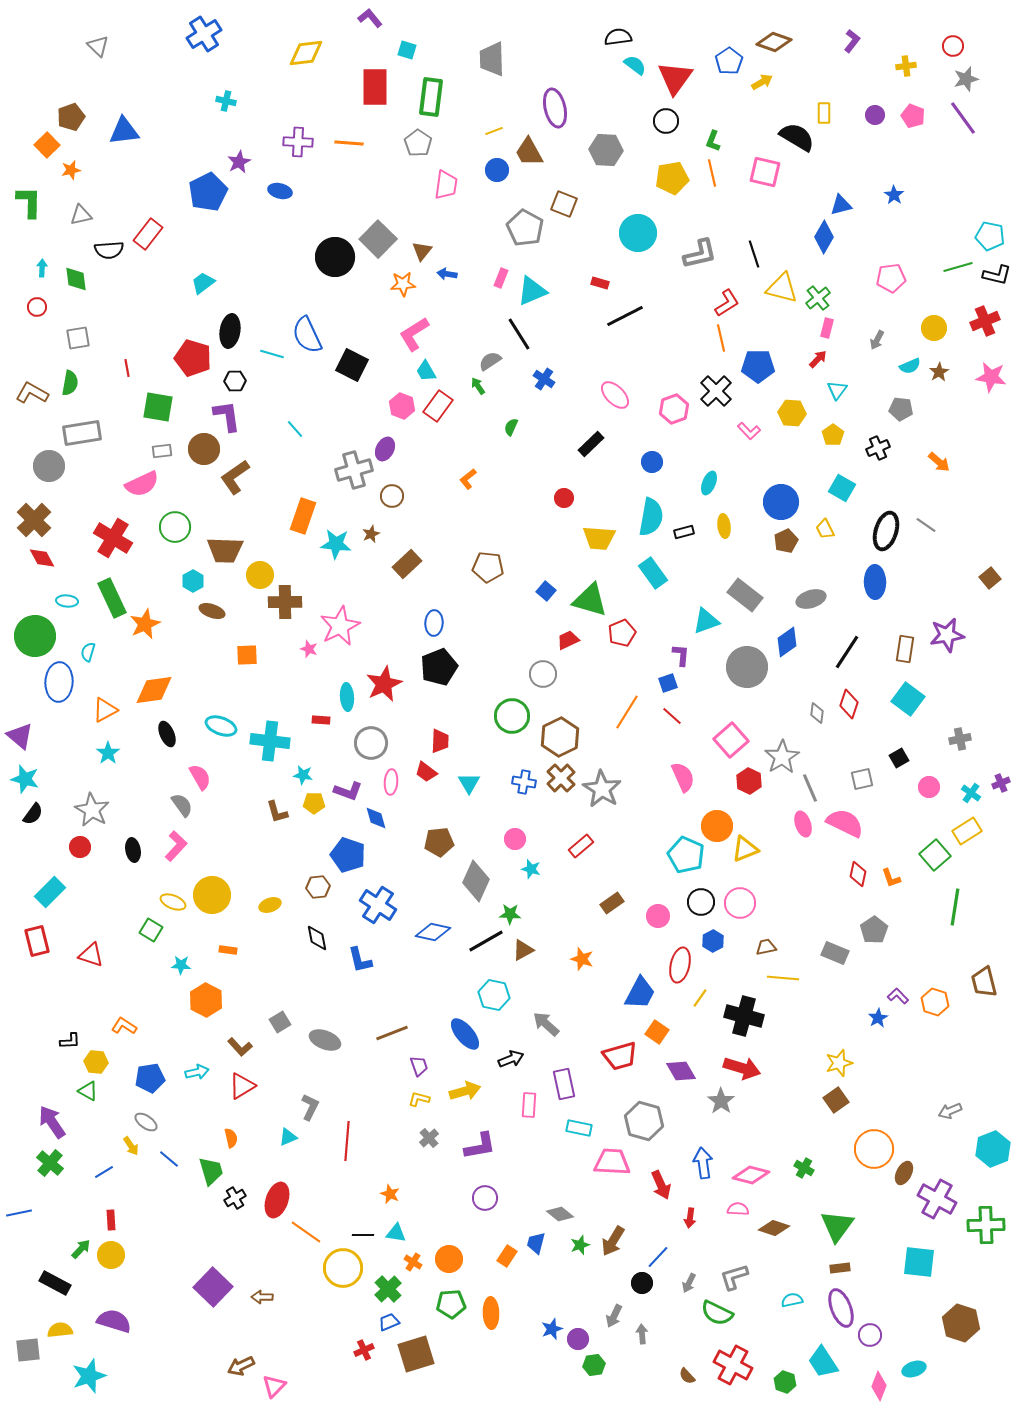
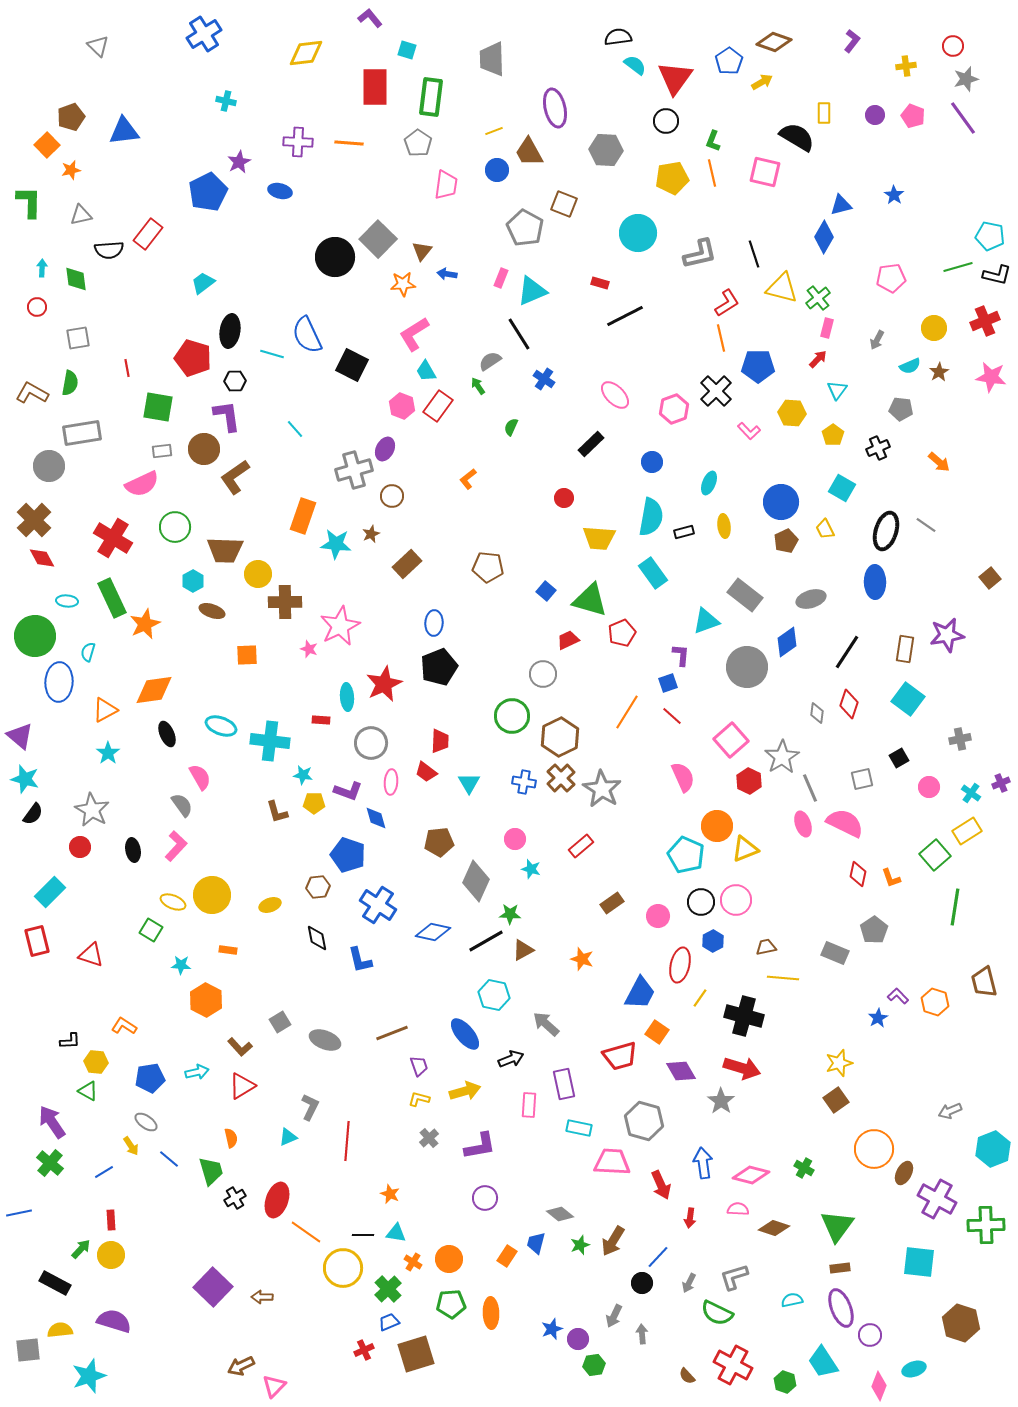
yellow circle at (260, 575): moved 2 px left, 1 px up
pink circle at (740, 903): moved 4 px left, 3 px up
